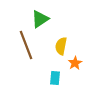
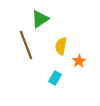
orange star: moved 4 px right, 2 px up
cyan rectangle: rotated 24 degrees clockwise
